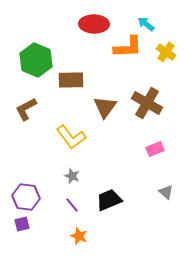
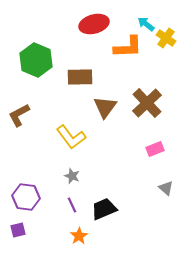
red ellipse: rotated 16 degrees counterclockwise
yellow cross: moved 14 px up
brown rectangle: moved 9 px right, 3 px up
brown cross: rotated 16 degrees clockwise
brown L-shape: moved 7 px left, 6 px down
gray triangle: moved 4 px up
black trapezoid: moved 5 px left, 9 px down
purple line: rotated 14 degrees clockwise
purple square: moved 4 px left, 6 px down
orange star: rotated 18 degrees clockwise
